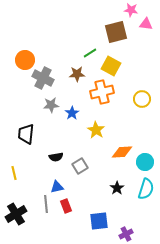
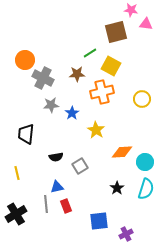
yellow line: moved 3 px right
